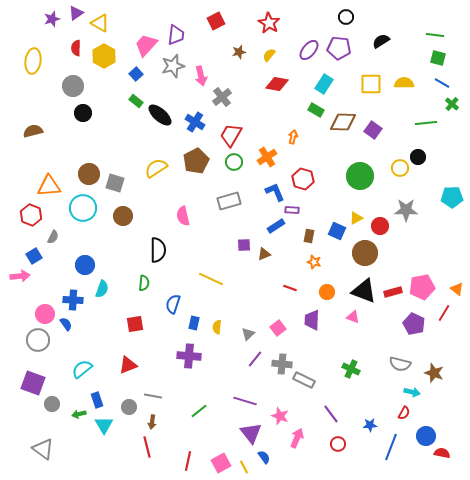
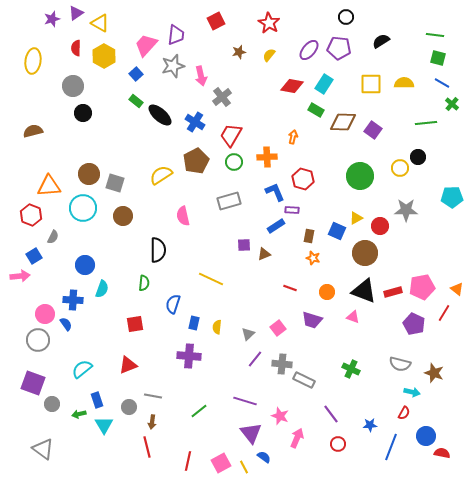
red diamond at (277, 84): moved 15 px right, 2 px down
orange cross at (267, 157): rotated 30 degrees clockwise
yellow semicircle at (156, 168): moved 5 px right, 7 px down
orange star at (314, 262): moved 1 px left, 4 px up
purple trapezoid at (312, 320): rotated 75 degrees counterclockwise
blue semicircle at (264, 457): rotated 16 degrees counterclockwise
